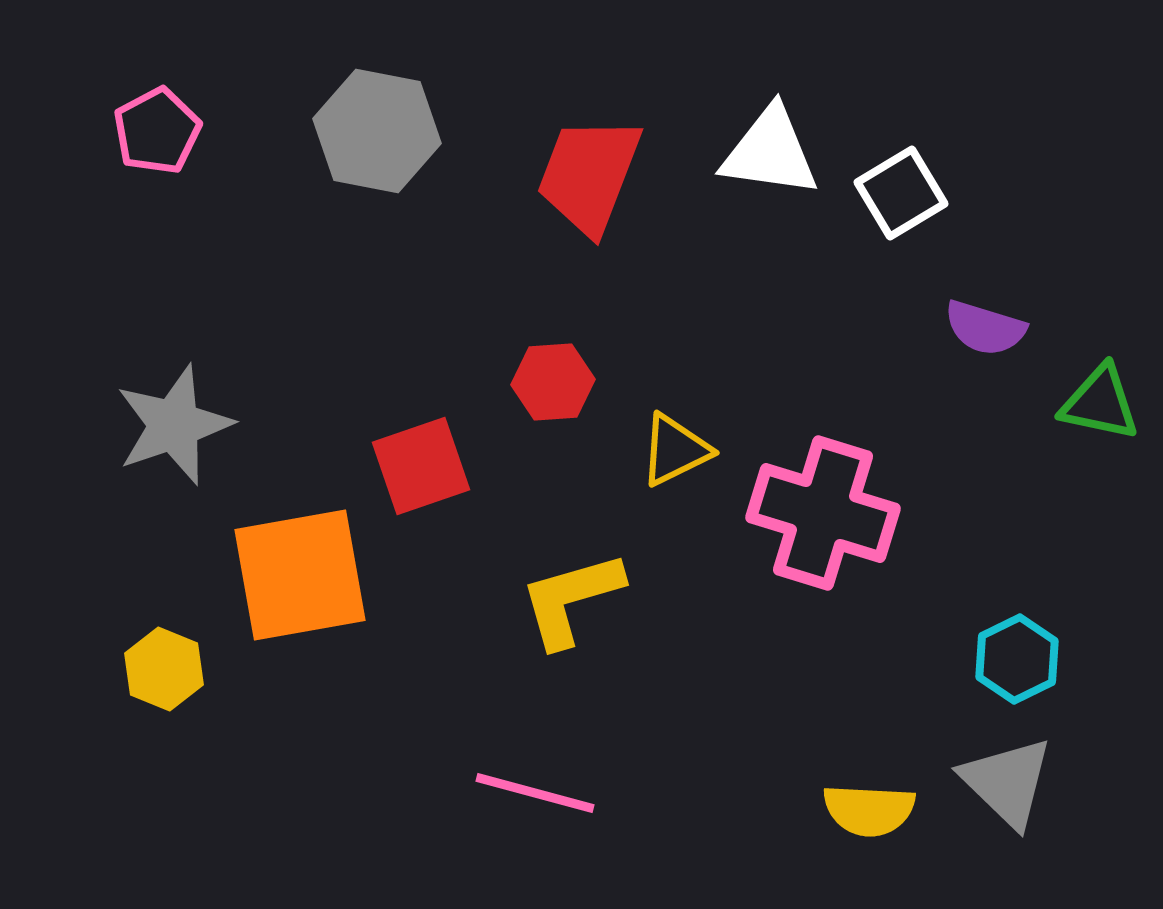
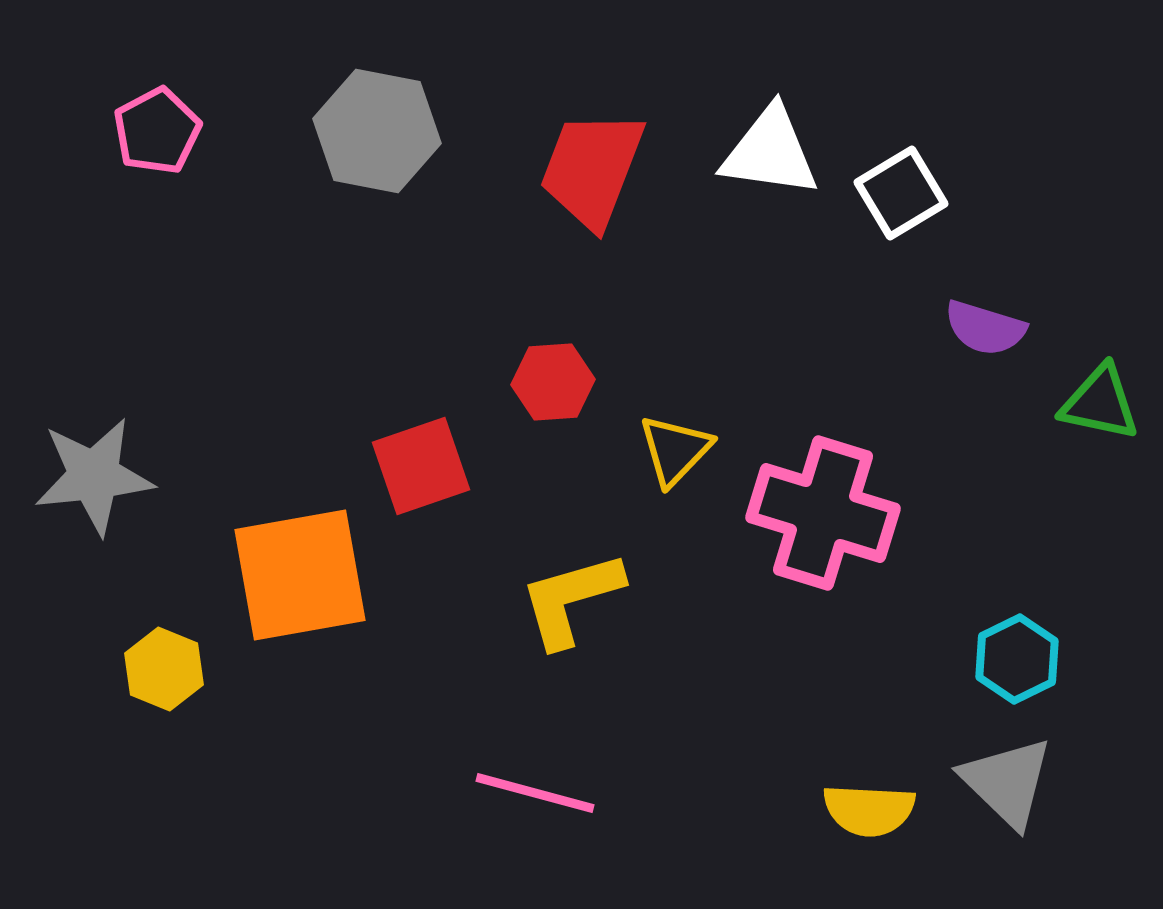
red trapezoid: moved 3 px right, 6 px up
gray star: moved 80 px left, 51 px down; rotated 13 degrees clockwise
yellow triangle: rotated 20 degrees counterclockwise
